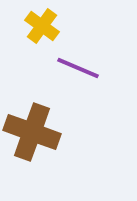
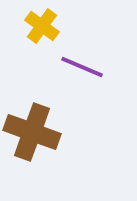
purple line: moved 4 px right, 1 px up
